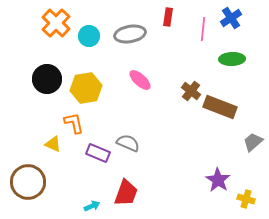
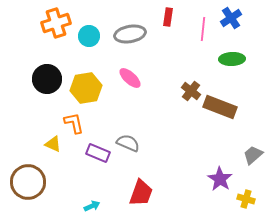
orange cross: rotated 28 degrees clockwise
pink ellipse: moved 10 px left, 2 px up
gray trapezoid: moved 13 px down
purple star: moved 2 px right, 1 px up
red trapezoid: moved 15 px right
